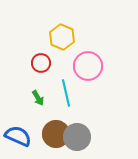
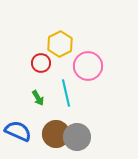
yellow hexagon: moved 2 px left, 7 px down; rotated 10 degrees clockwise
blue semicircle: moved 5 px up
